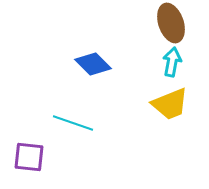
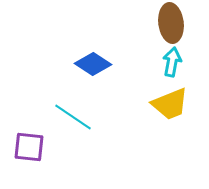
brown ellipse: rotated 12 degrees clockwise
blue diamond: rotated 12 degrees counterclockwise
cyan line: moved 6 px up; rotated 15 degrees clockwise
purple square: moved 10 px up
